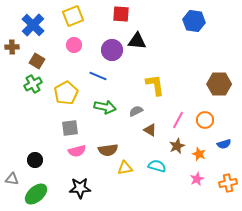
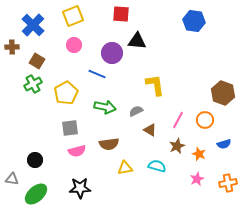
purple circle: moved 3 px down
blue line: moved 1 px left, 2 px up
brown hexagon: moved 4 px right, 9 px down; rotated 20 degrees clockwise
brown semicircle: moved 1 px right, 6 px up
